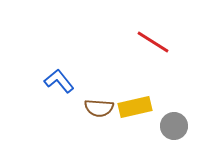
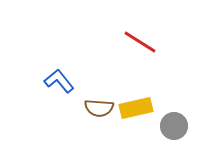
red line: moved 13 px left
yellow rectangle: moved 1 px right, 1 px down
